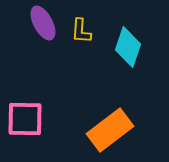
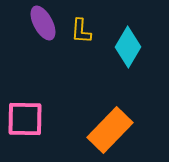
cyan diamond: rotated 12 degrees clockwise
orange rectangle: rotated 9 degrees counterclockwise
